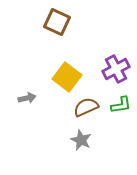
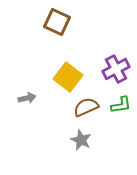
yellow square: moved 1 px right
